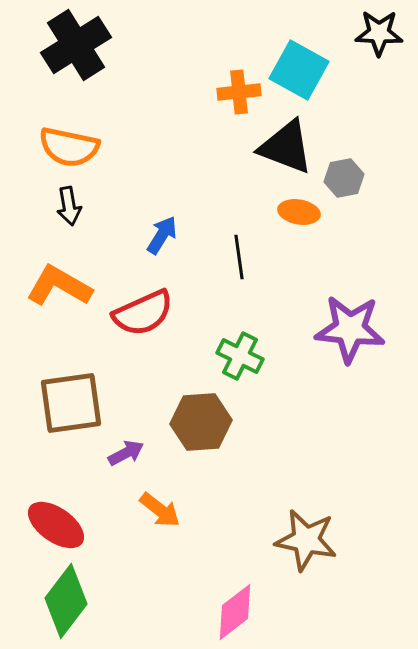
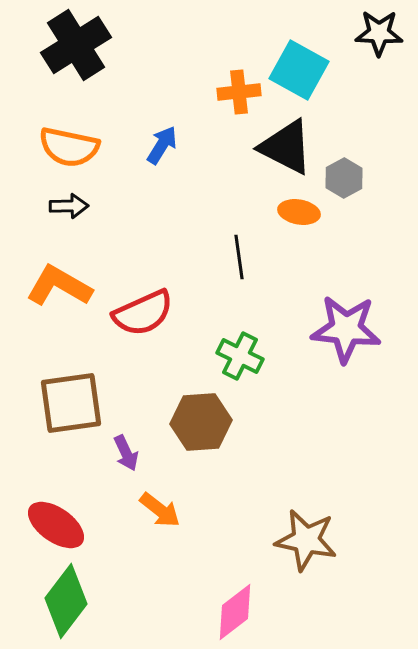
black triangle: rotated 6 degrees clockwise
gray hexagon: rotated 18 degrees counterclockwise
black arrow: rotated 81 degrees counterclockwise
blue arrow: moved 90 px up
purple star: moved 4 px left
purple arrow: rotated 93 degrees clockwise
